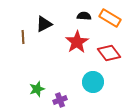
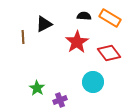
green star: moved 1 px up; rotated 21 degrees counterclockwise
